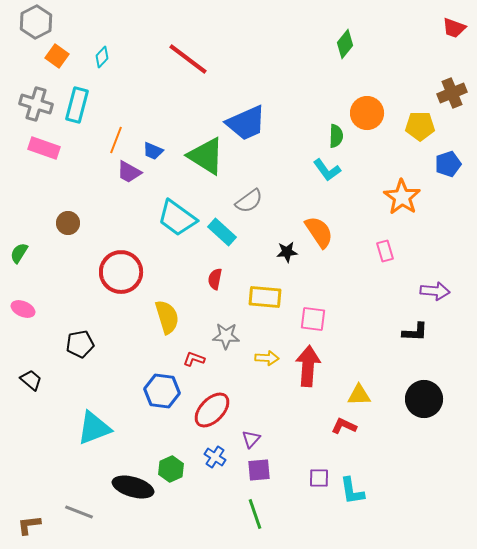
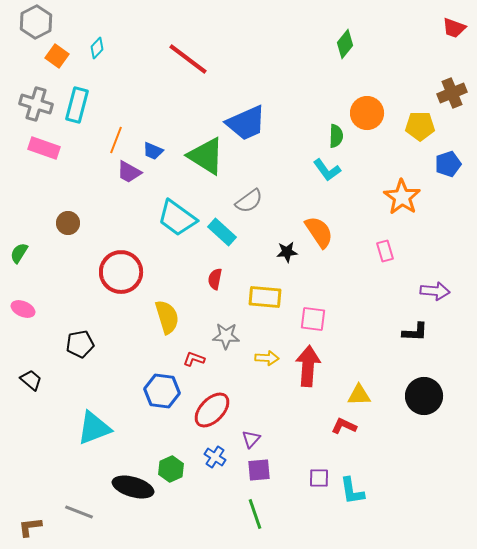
cyan diamond at (102, 57): moved 5 px left, 9 px up
black circle at (424, 399): moved 3 px up
brown L-shape at (29, 525): moved 1 px right, 2 px down
